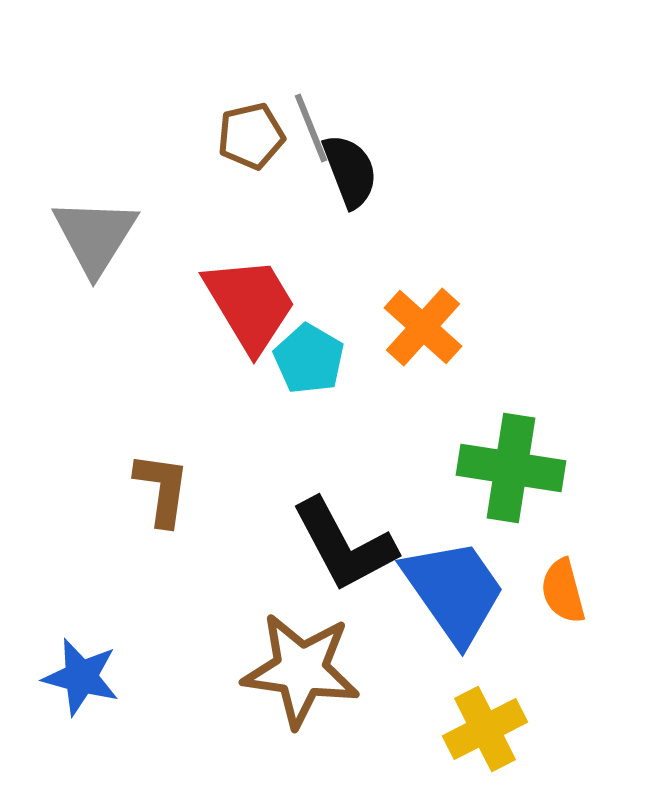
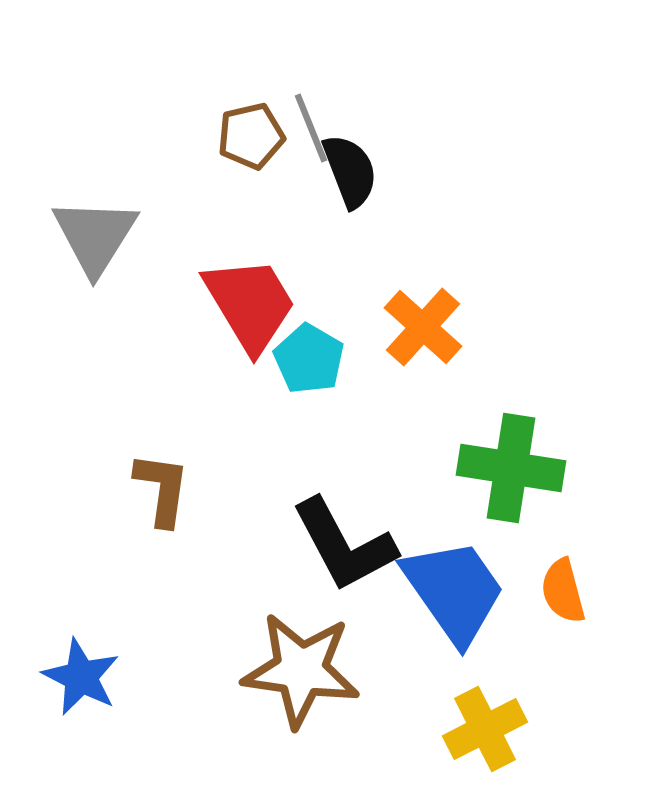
blue star: rotated 12 degrees clockwise
